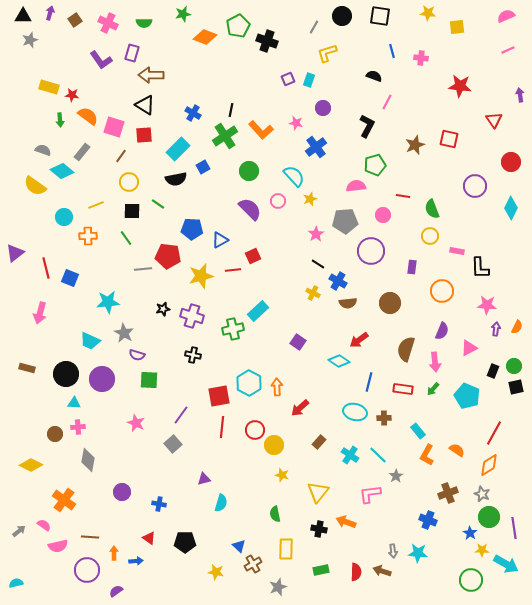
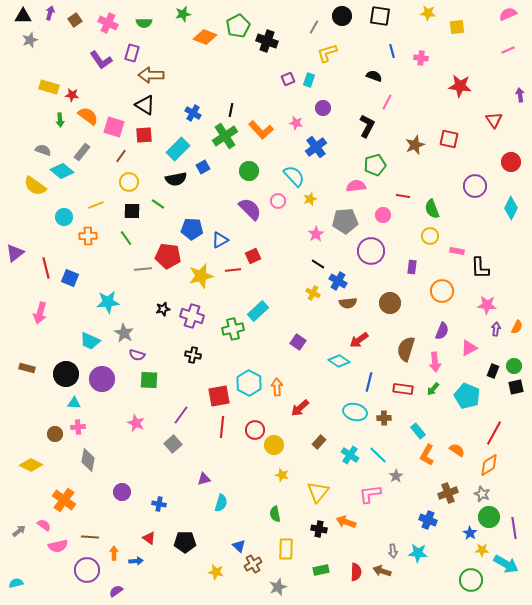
pink semicircle at (506, 16): moved 2 px right, 2 px up
